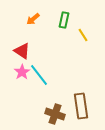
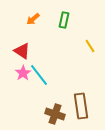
yellow line: moved 7 px right, 11 px down
pink star: moved 1 px right, 1 px down
